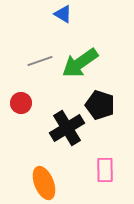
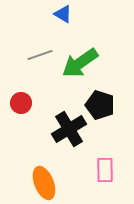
gray line: moved 6 px up
black cross: moved 2 px right, 1 px down
